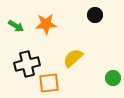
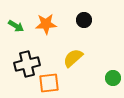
black circle: moved 11 px left, 5 px down
